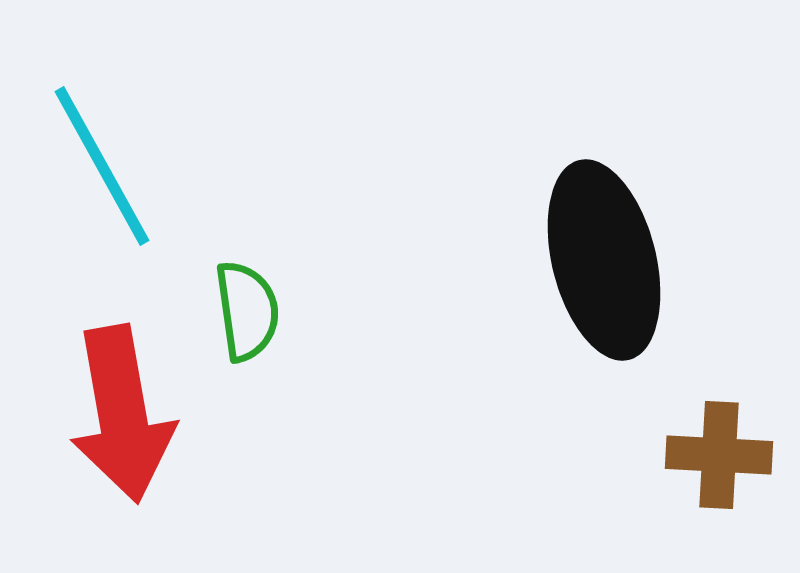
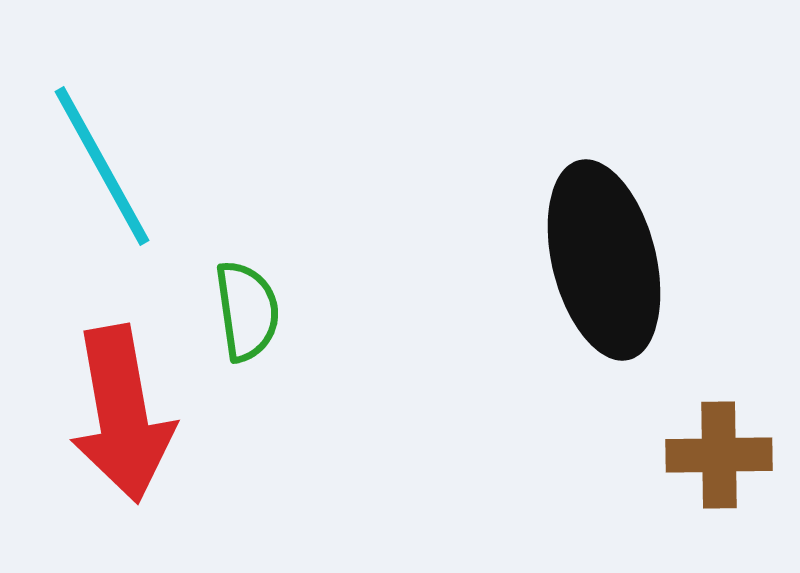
brown cross: rotated 4 degrees counterclockwise
